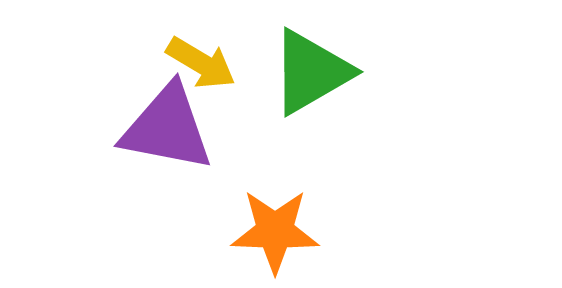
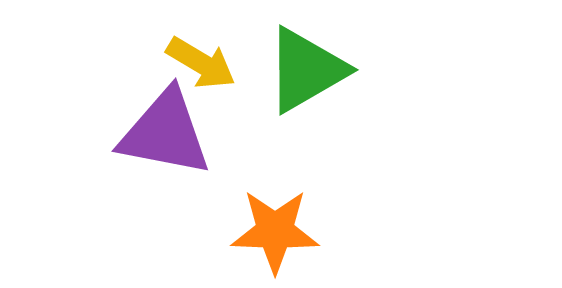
green triangle: moved 5 px left, 2 px up
purple triangle: moved 2 px left, 5 px down
